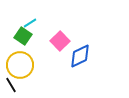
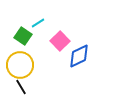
cyan line: moved 8 px right
blue diamond: moved 1 px left
black line: moved 10 px right, 2 px down
